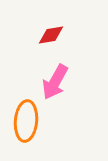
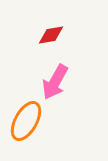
orange ellipse: rotated 24 degrees clockwise
